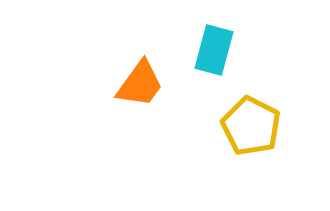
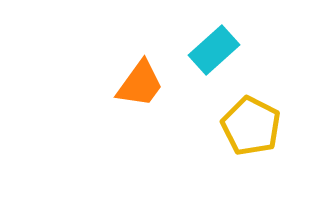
cyan rectangle: rotated 33 degrees clockwise
